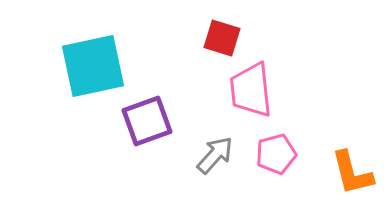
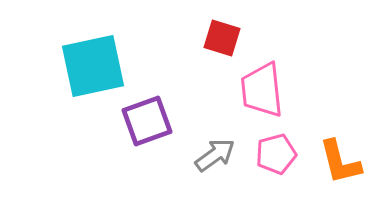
pink trapezoid: moved 11 px right
gray arrow: rotated 12 degrees clockwise
orange L-shape: moved 12 px left, 11 px up
